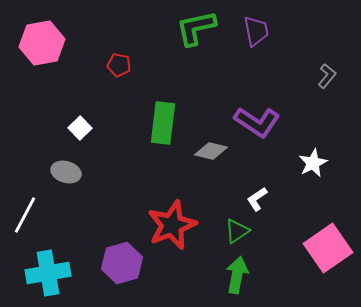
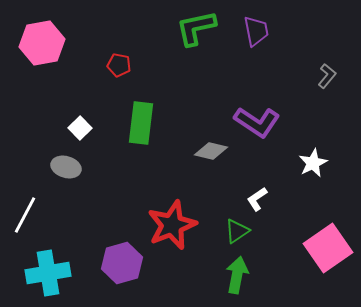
green rectangle: moved 22 px left
gray ellipse: moved 5 px up
